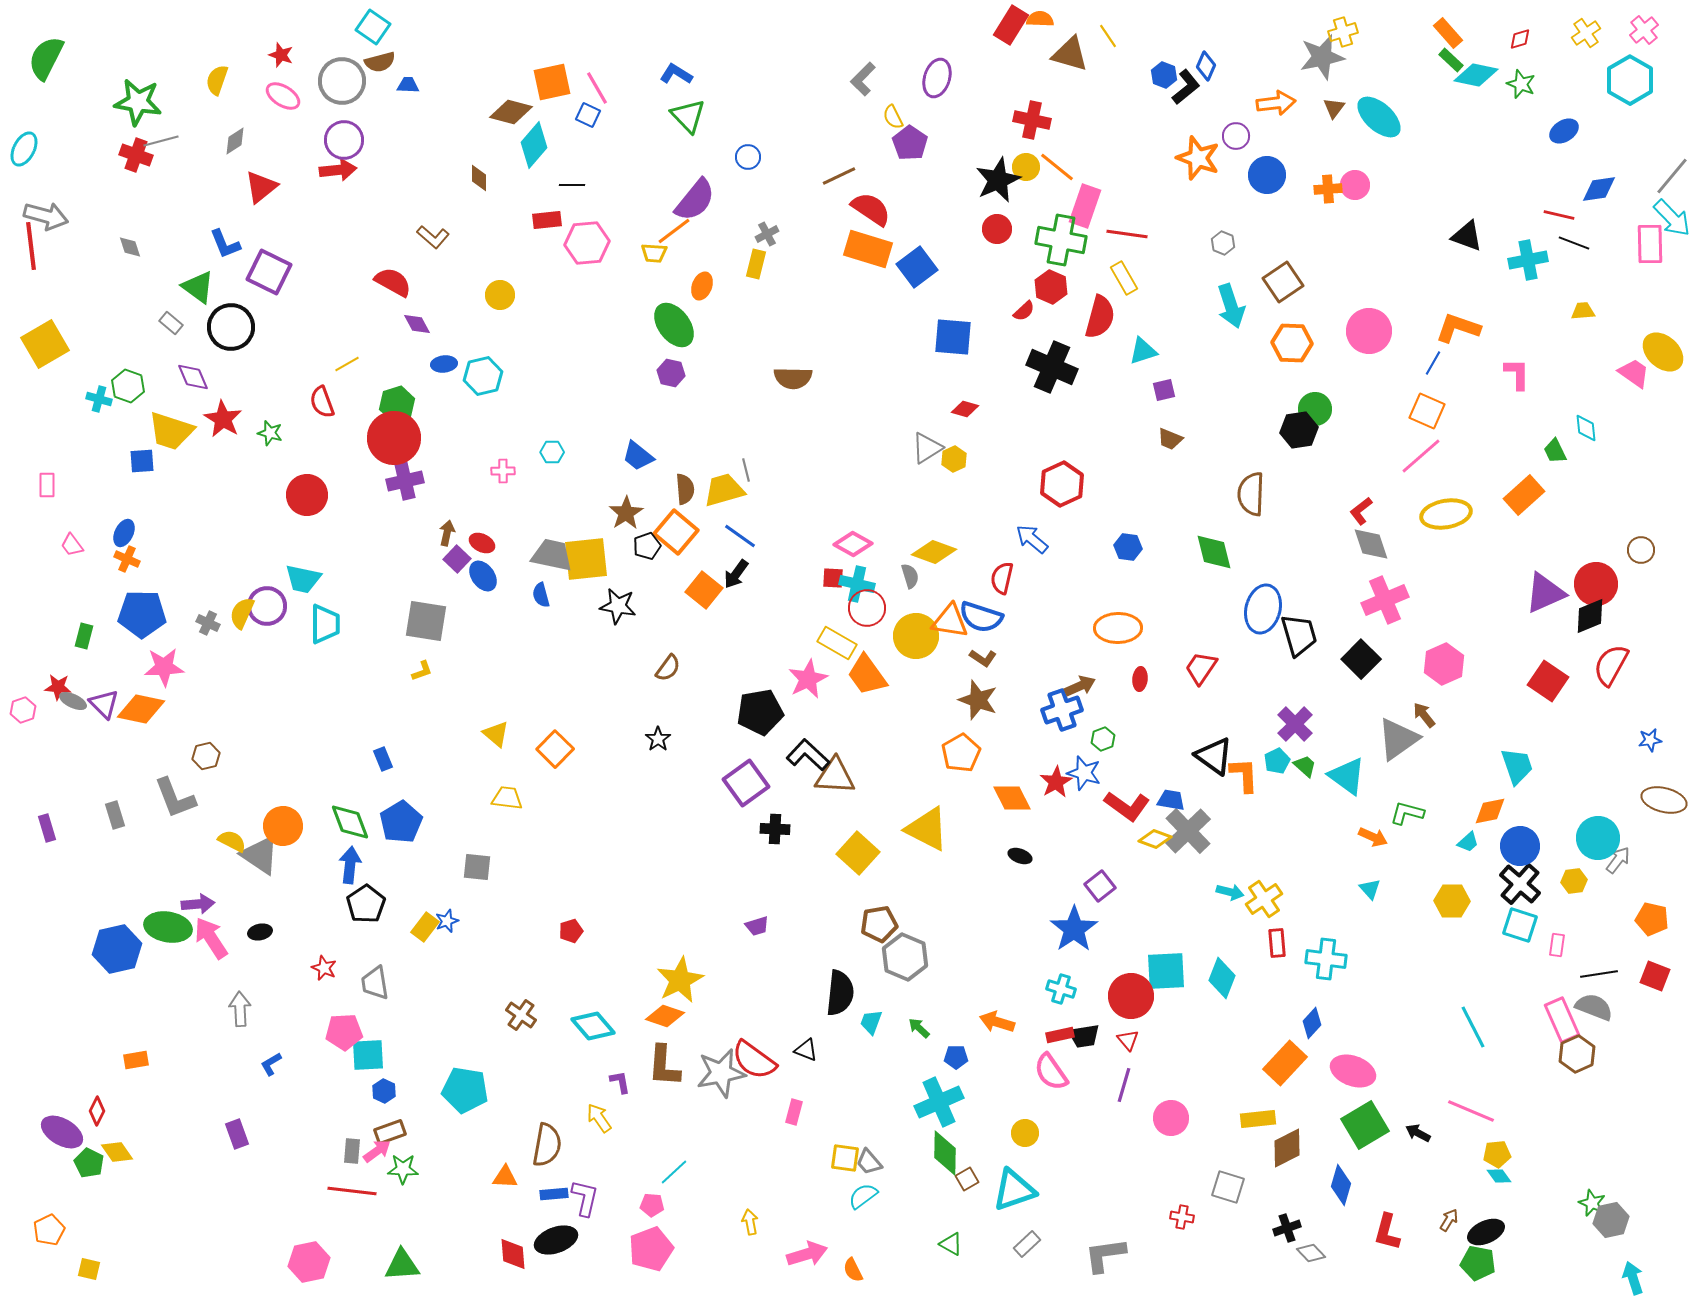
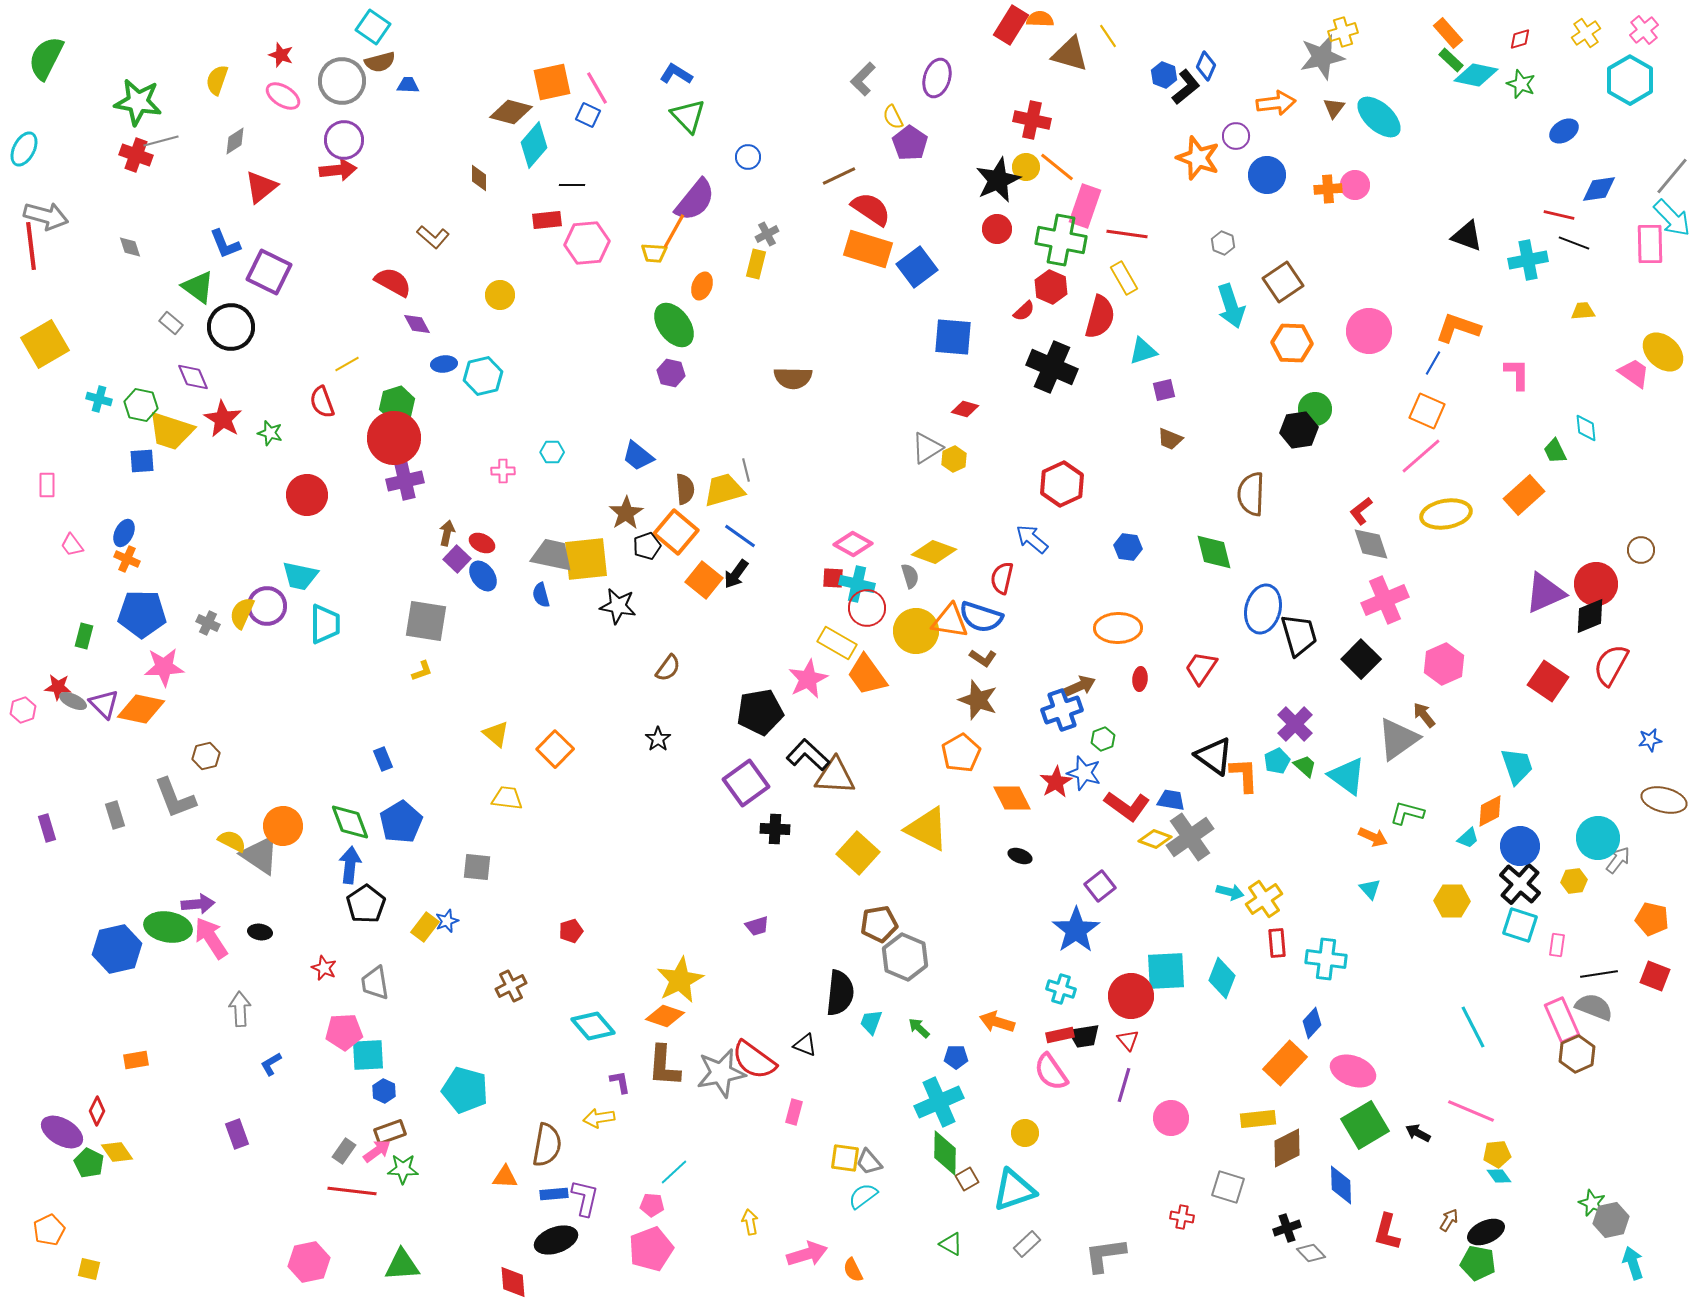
orange line at (674, 231): rotated 24 degrees counterclockwise
green hexagon at (128, 386): moved 13 px right, 19 px down; rotated 8 degrees counterclockwise
cyan trapezoid at (303, 579): moved 3 px left, 3 px up
orange square at (704, 590): moved 10 px up
yellow circle at (916, 636): moved 5 px up
orange diamond at (1490, 811): rotated 16 degrees counterclockwise
gray cross at (1188, 831): moved 2 px right, 6 px down; rotated 9 degrees clockwise
cyan trapezoid at (1468, 842): moved 4 px up
blue star at (1074, 929): moved 2 px right, 1 px down
black ellipse at (260, 932): rotated 20 degrees clockwise
brown cross at (521, 1015): moved 10 px left, 29 px up; rotated 28 degrees clockwise
black triangle at (806, 1050): moved 1 px left, 5 px up
cyan pentagon at (465, 1090): rotated 6 degrees clockwise
yellow arrow at (599, 1118): rotated 64 degrees counterclockwise
gray rectangle at (352, 1151): moved 8 px left; rotated 30 degrees clockwise
blue diamond at (1341, 1185): rotated 18 degrees counterclockwise
red diamond at (513, 1254): moved 28 px down
cyan arrow at (1633, 1278): moved 15 px up
